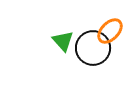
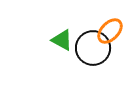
green triangle: moved 1 px left, 1 px up; rotated 20 degrees counterclockwise
